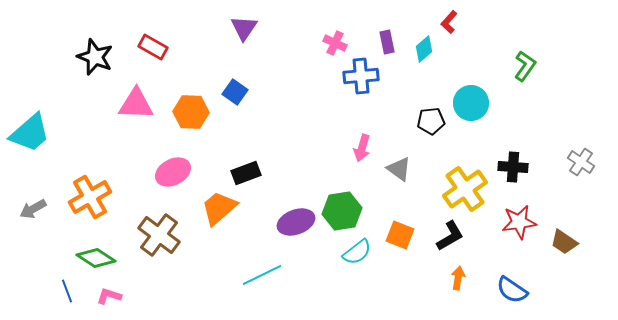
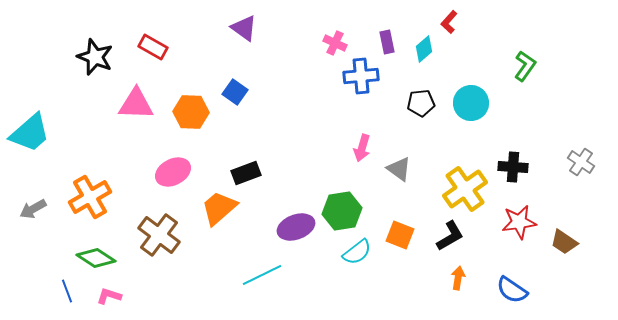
purple triangle: rotated 28 degrees counterclockwise
black pentagon: moved 10 px left, 18 px up
purple ellipse: moved 5 px down
